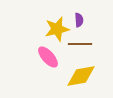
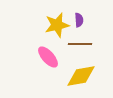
yellow star: moved 4 px up
